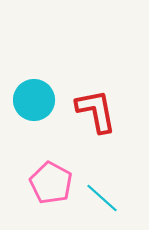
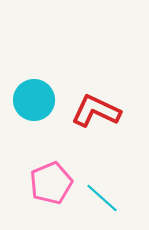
red L-shape: rotated 54 degrees counterclockwise
pink pentagon: rotated 21 degrees clockwise
